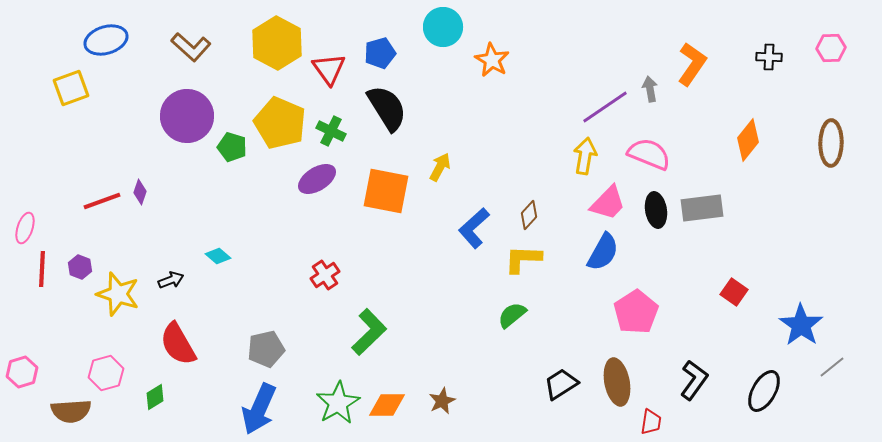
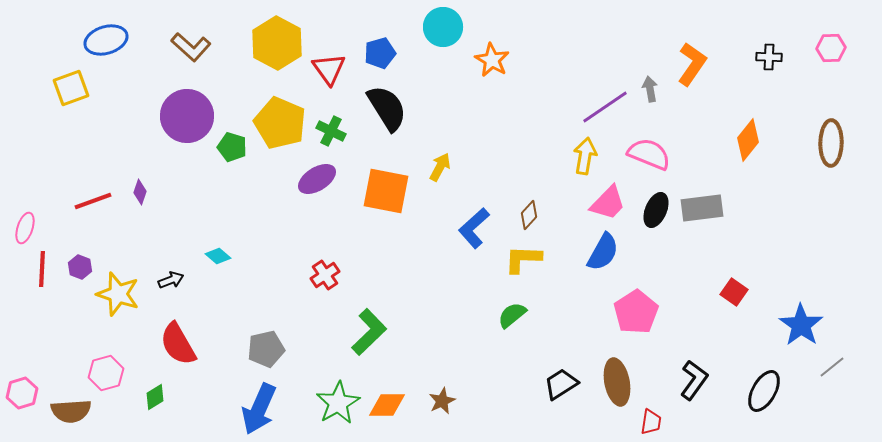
red line at (102, 201): moved 9 px left
black ellipse at (656, 210): rotated 32 degrees clockwise
pink hexagon at (22, 372): moved 21 px down
